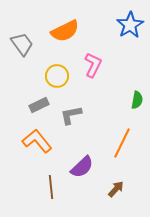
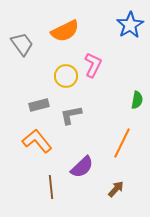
yellow circle: moved 9 px right
gray rectangle: rotated 12 degrees clockwise
